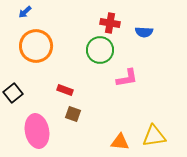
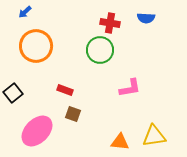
blue semicircle: moved 2 px right, 14 px up
pink L-shape: moved 3 px right, 10 px down
pink ellipse: rotated 56 degrees clockwise
